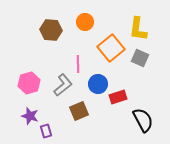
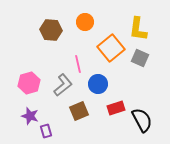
pink line: rotated 12 degrees counterclockwise
red rectangle: moved 2 px left, 11 px down
black semicircle: moved 1 px left
